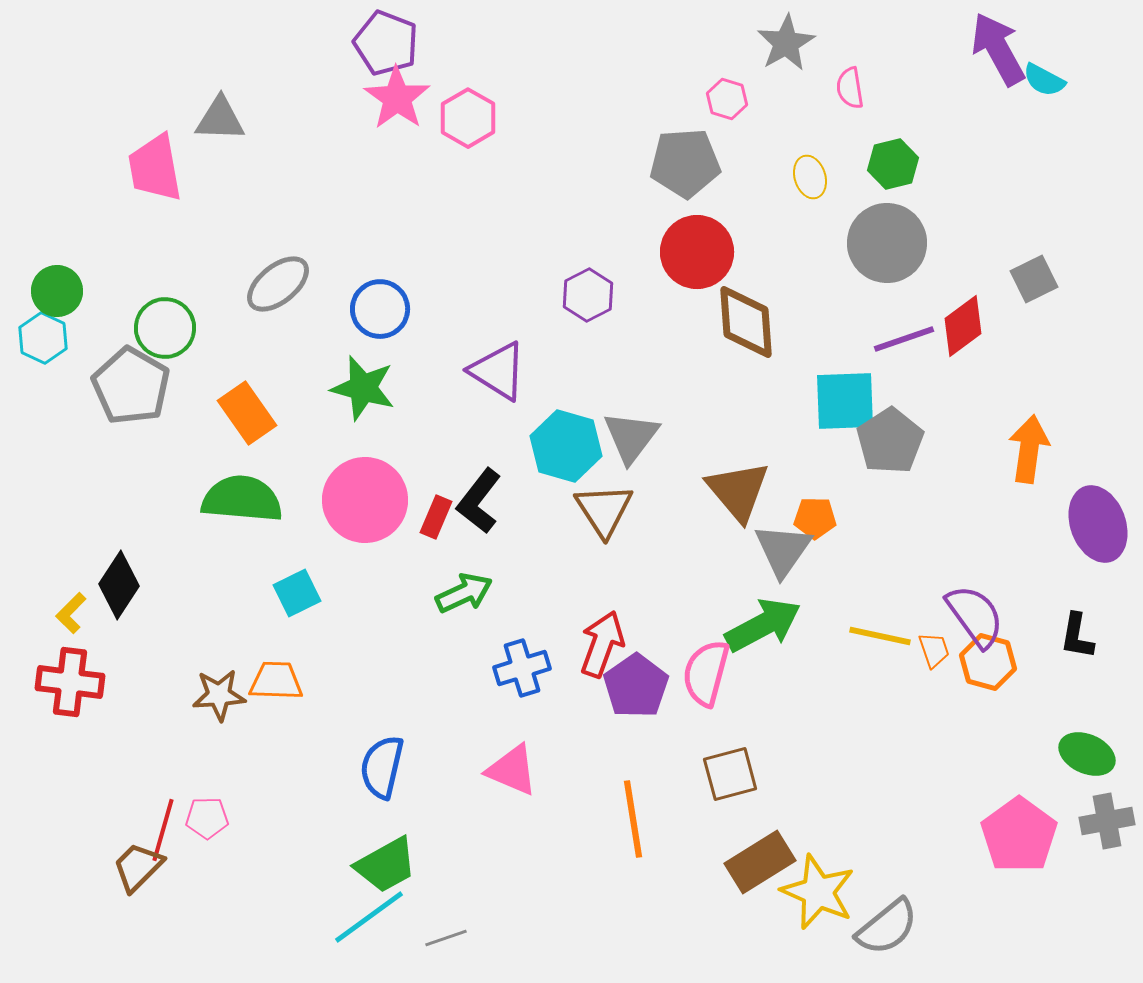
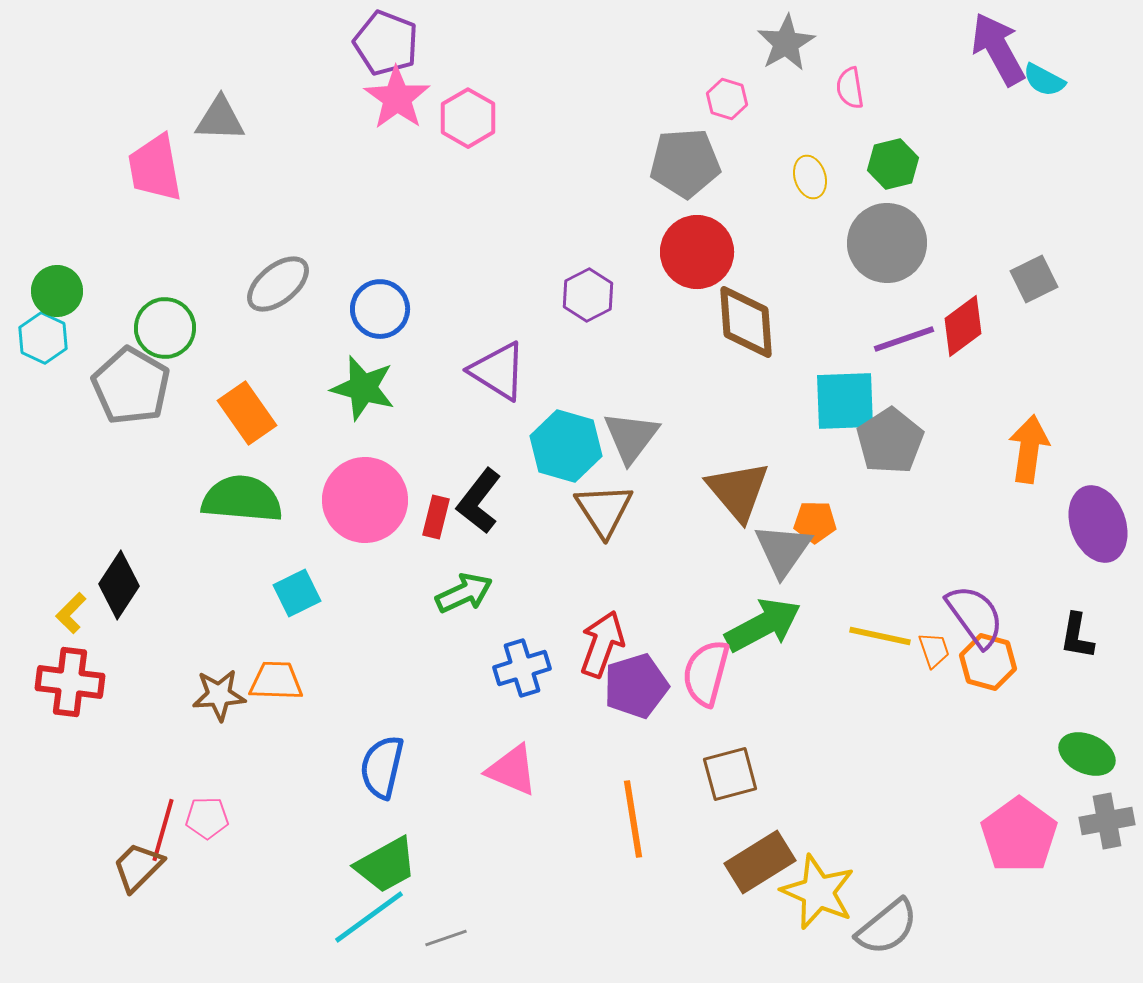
red rectangle at (436, 517): rotated 9 degrees counterclockwise
orange pentagon at (815, 518): moved 4 px down
purple pentagon at (636, 686): rotated 18 degrees clockwise
